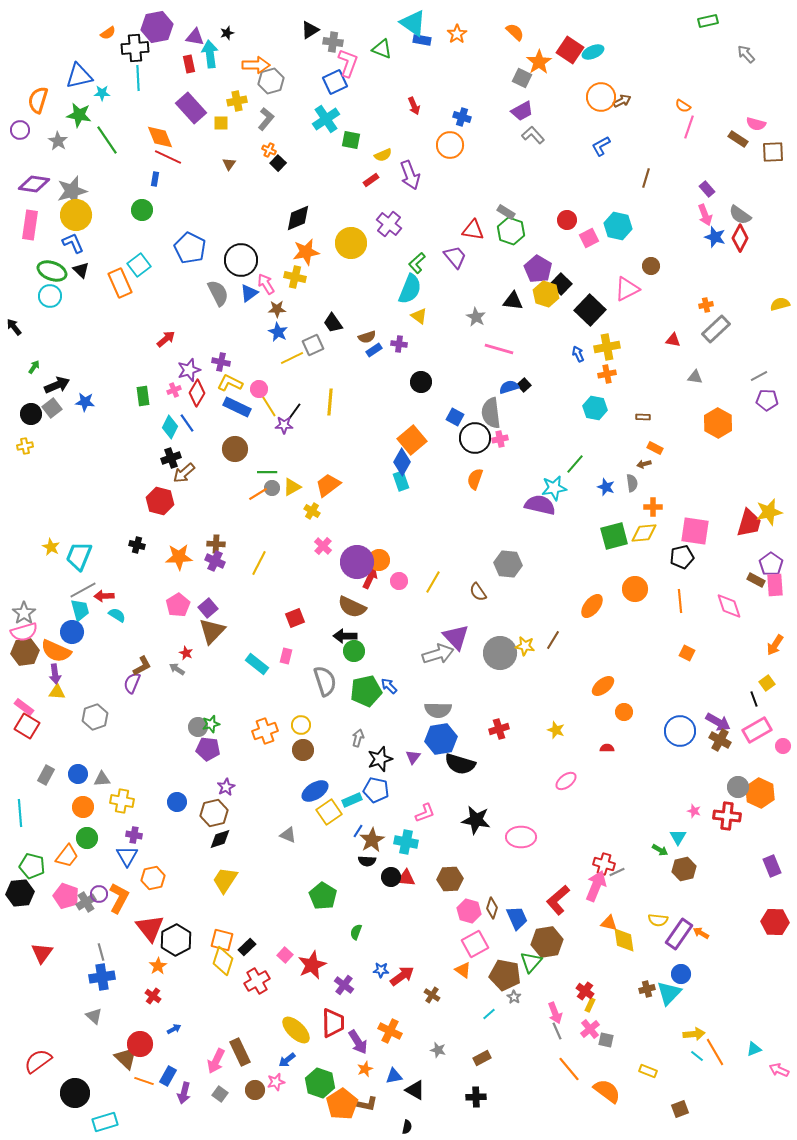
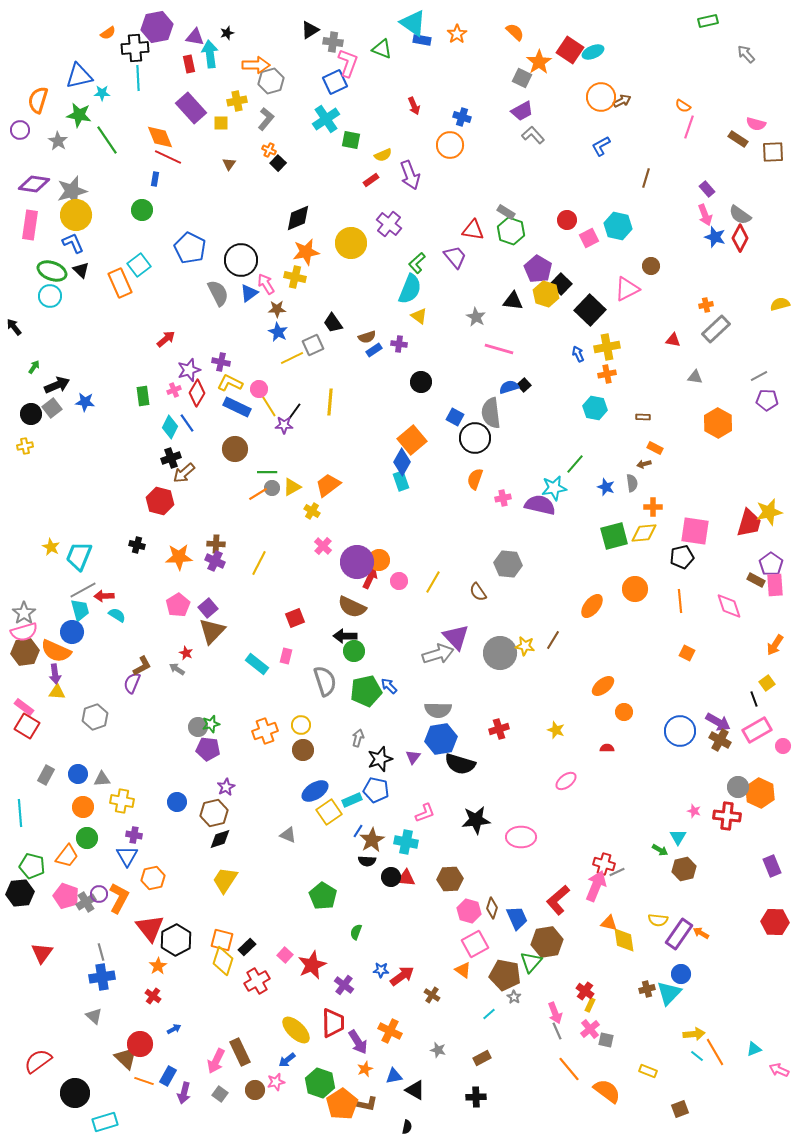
pink cross at (500, 439): moved 3 px right, 59 px down
black star at (476, 820): rotated 16 degrees counterclockwise
